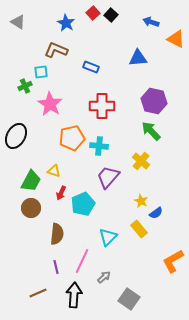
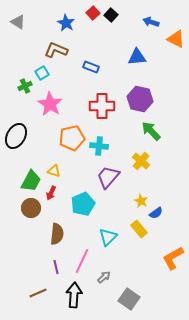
blue triangle: moved 1 px left, 1 px up
cyan square: moved 1 px right, 1 px down; rotated 24 degrees counterclockwise
purple hexagon: moved 14 px left, 2 px up
red arrow: moved 10 px left
orange L-shape: moved 3 px up
